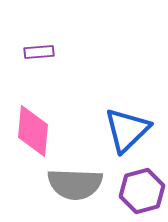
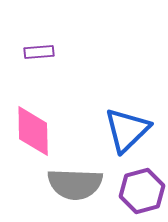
pink diamond: rotated 6 degrees counterclockwise
